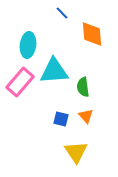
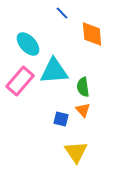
cyan ellipse: moved 1 px up; rotated 50 degrees counterclockwise
pink rectangle: moved 1 px up
orange triangle: moved 3 px left, 6 px up
